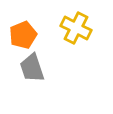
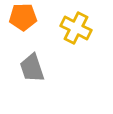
orange pentagon: moved 18 px up; rotated 20 degrees clockwise
